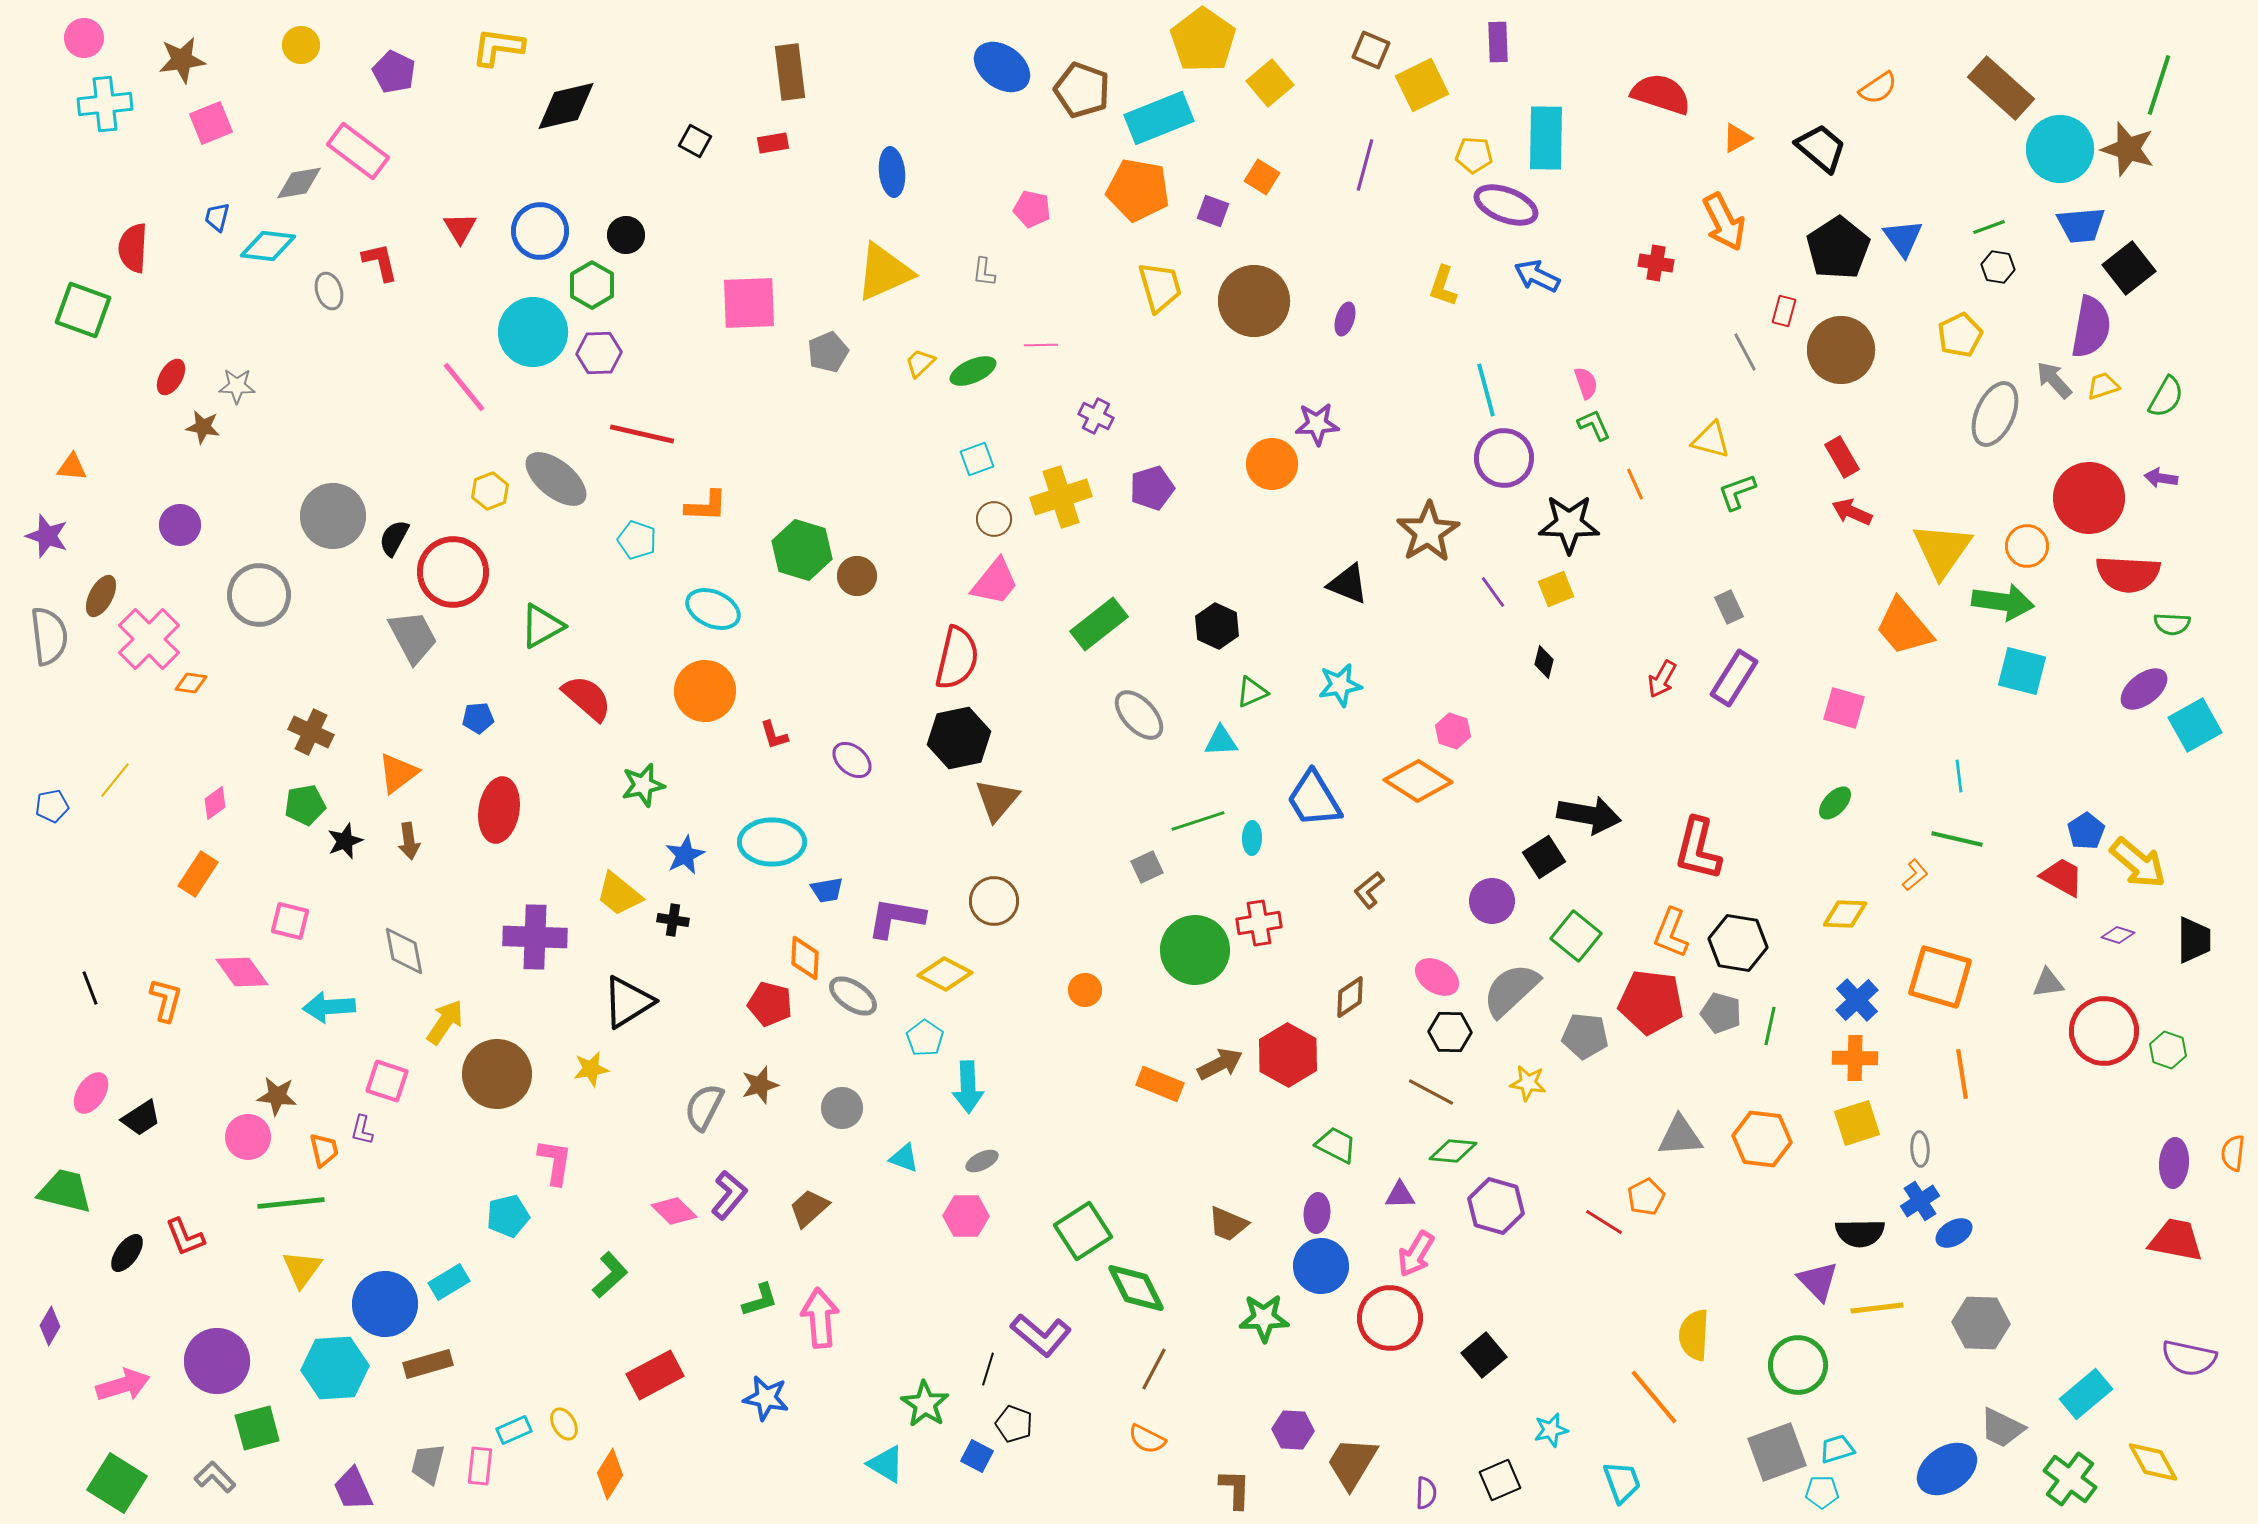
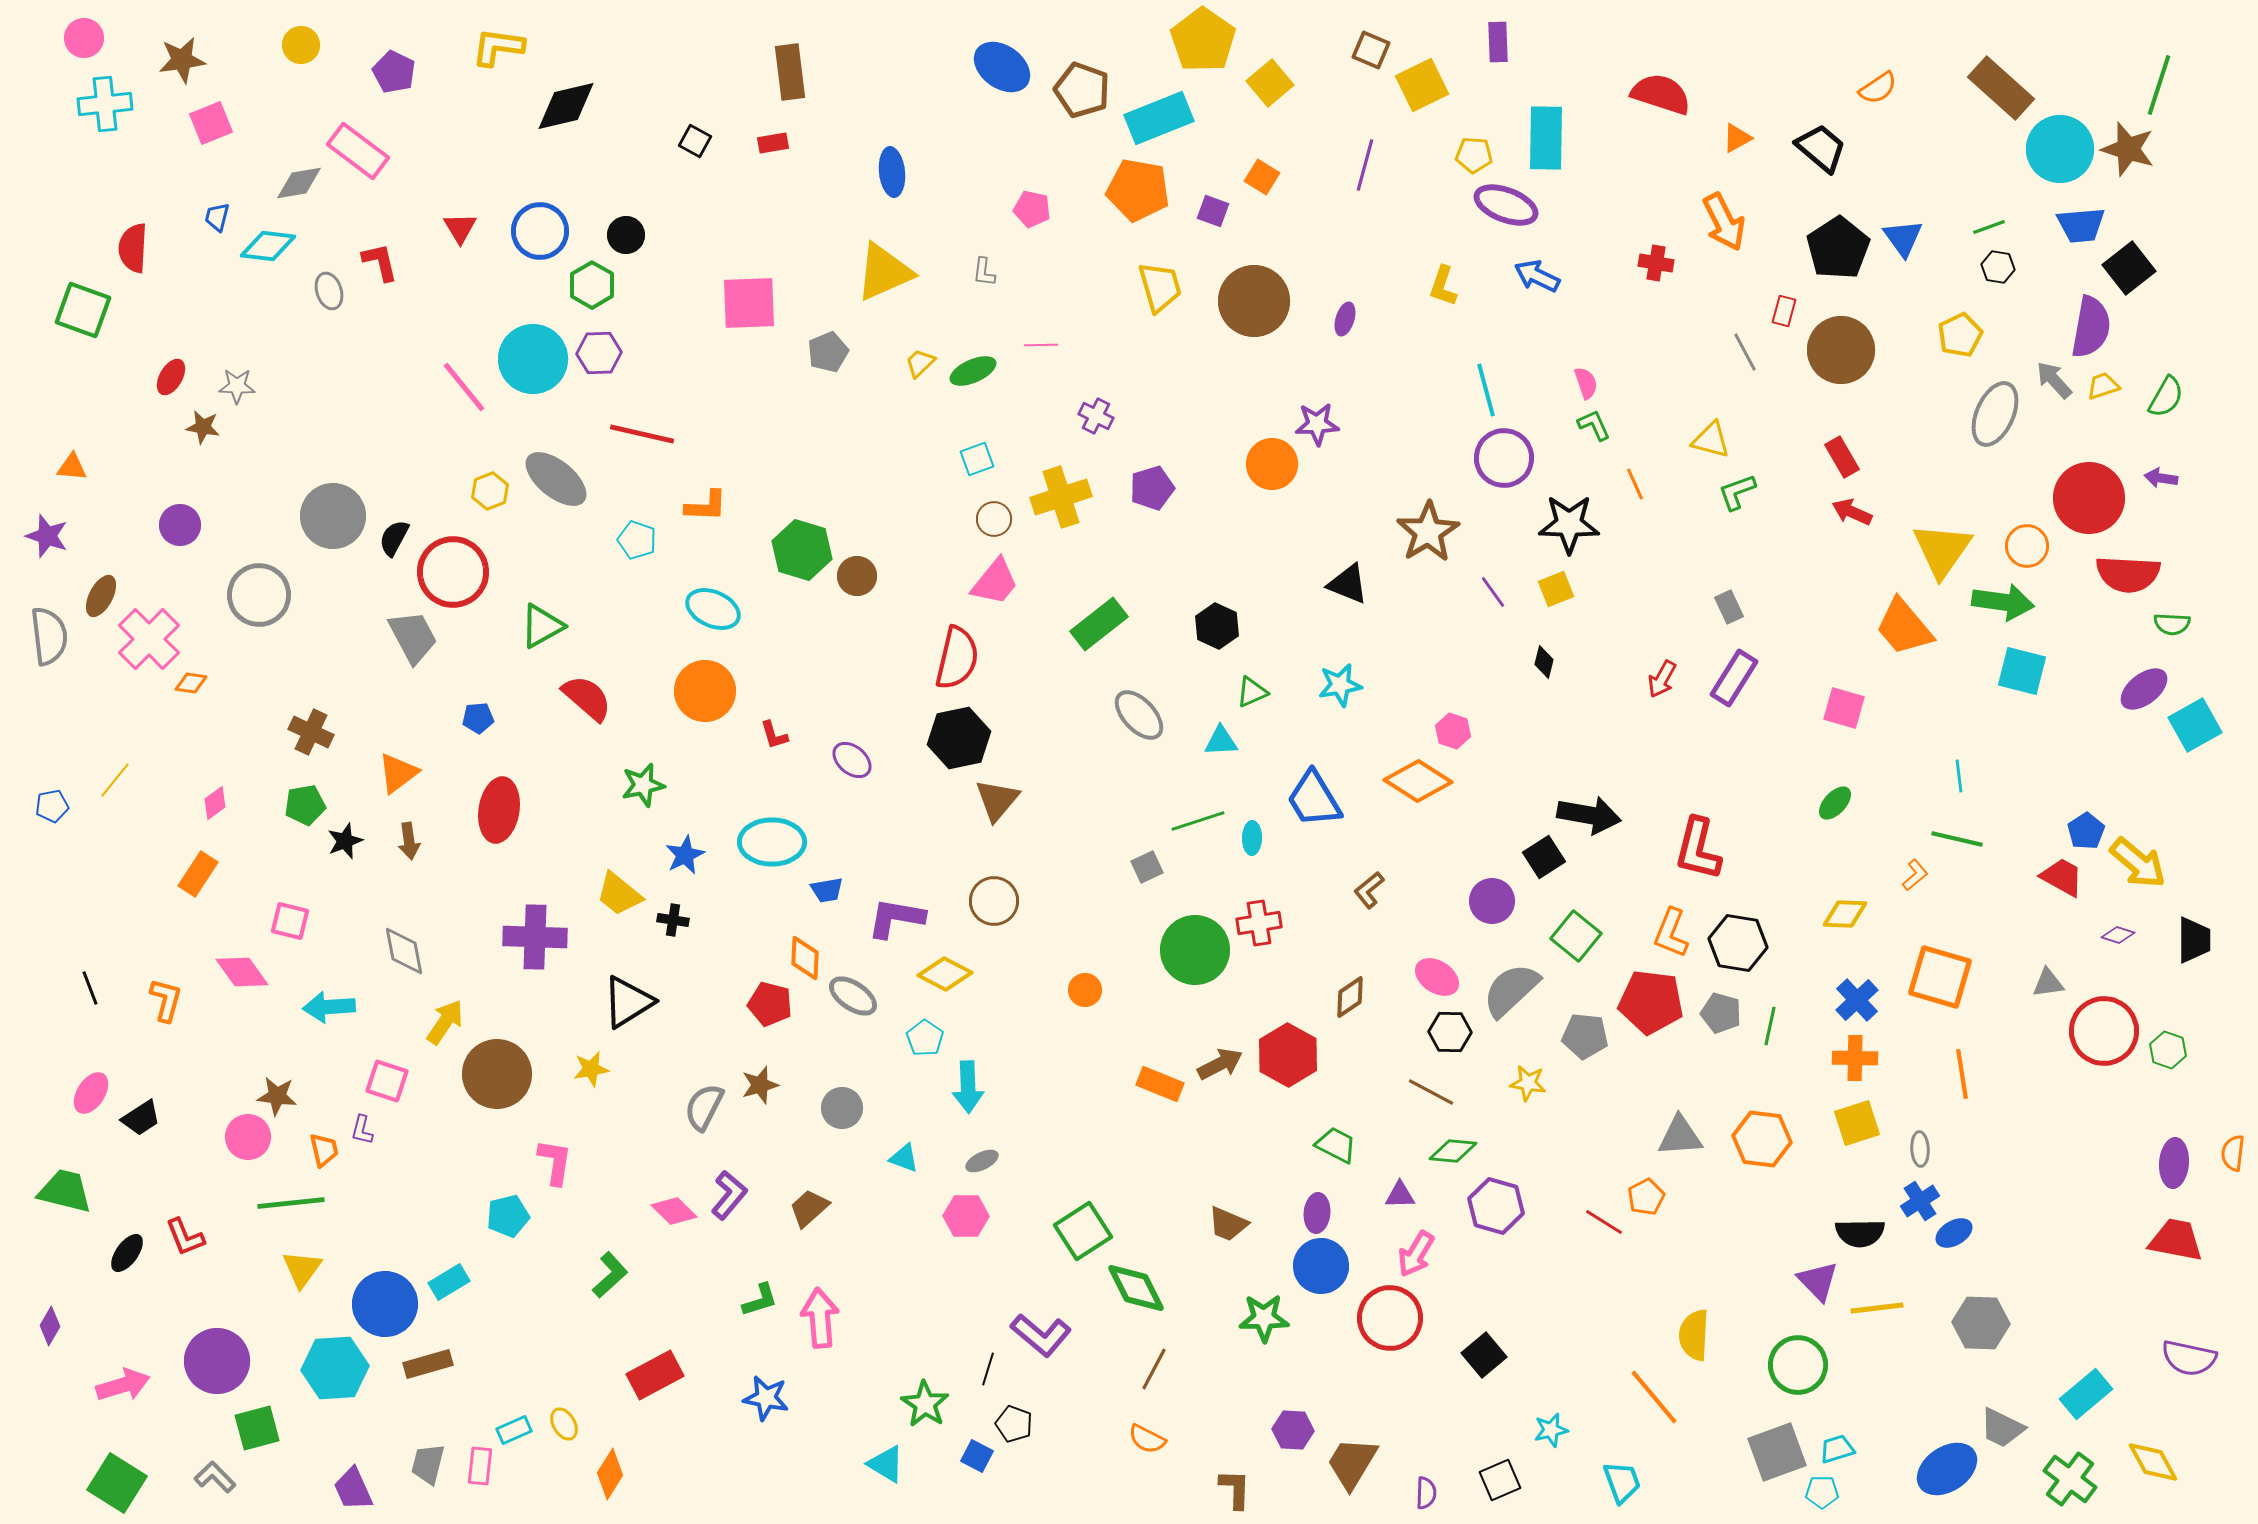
cyan circle at (533, 332): moved 27 px down
